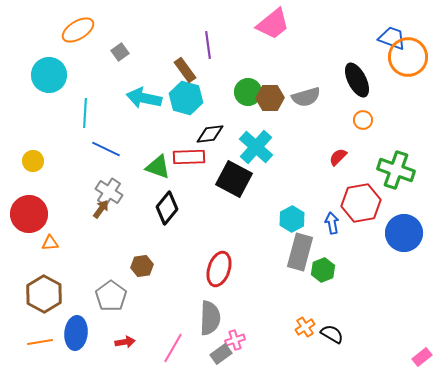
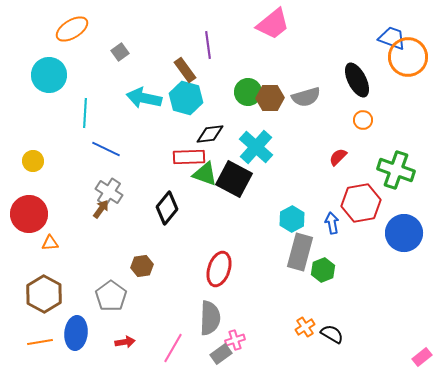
orange ellipse at (78, 30): moved 6 px left, 1 px up
green triangle at (158, 167): moved 47 px right, 7 px down
